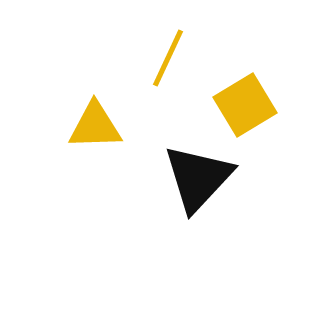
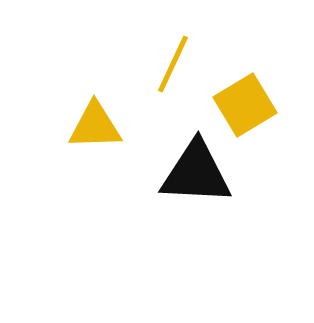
yellow line: moved 5 px right, 6 px down
black triangle: moved 2 px left, 5 px up; rotated 50 degrees clockwise
